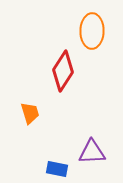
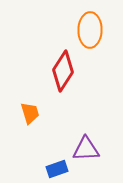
orange ellipse: moved 2 px left, 1 px up
purple triangle: moved 6 px left, 3 px up
blue rectangle: rotated 30 degrees counterclockwise
